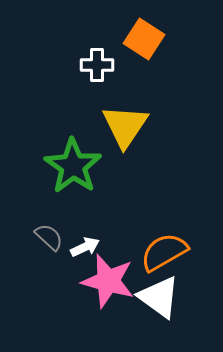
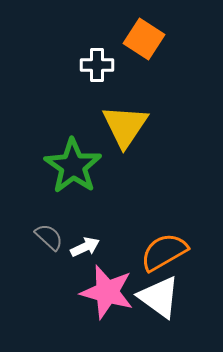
pink star: moved 1 px left, 11 px down
